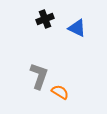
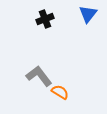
blue triangle: moved 11 px right, 14 px up; rotated 42 degrees clockwise
gray L-shape: rotated 56 degrees counterclockwise
